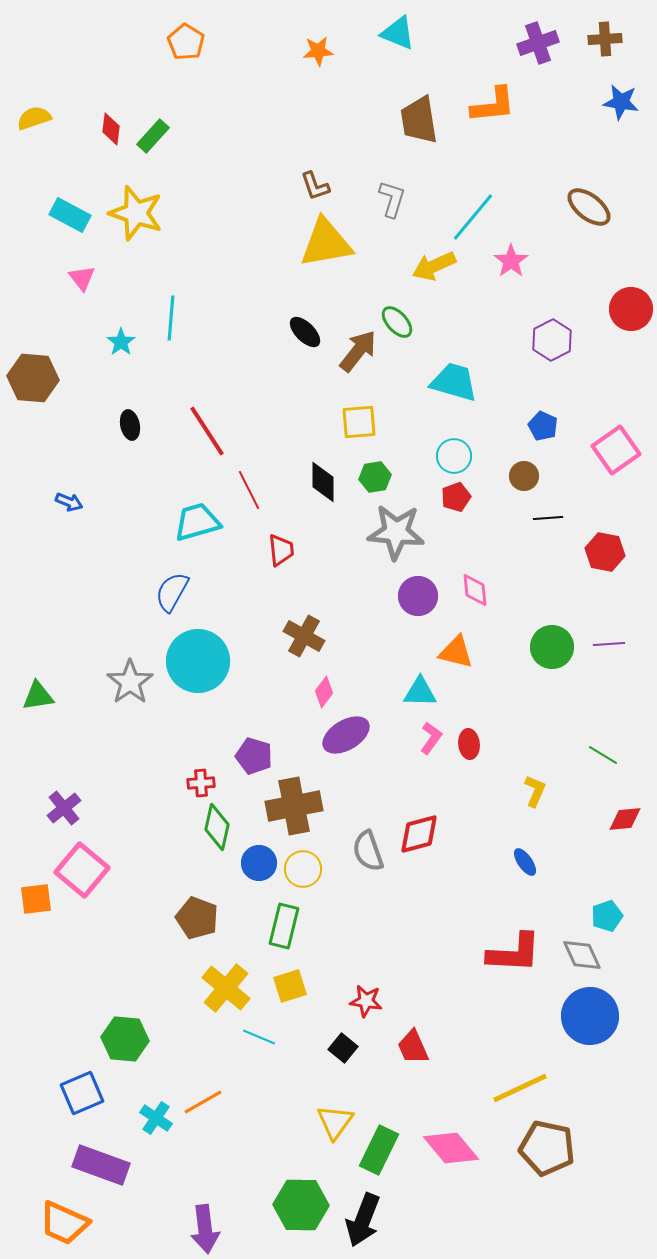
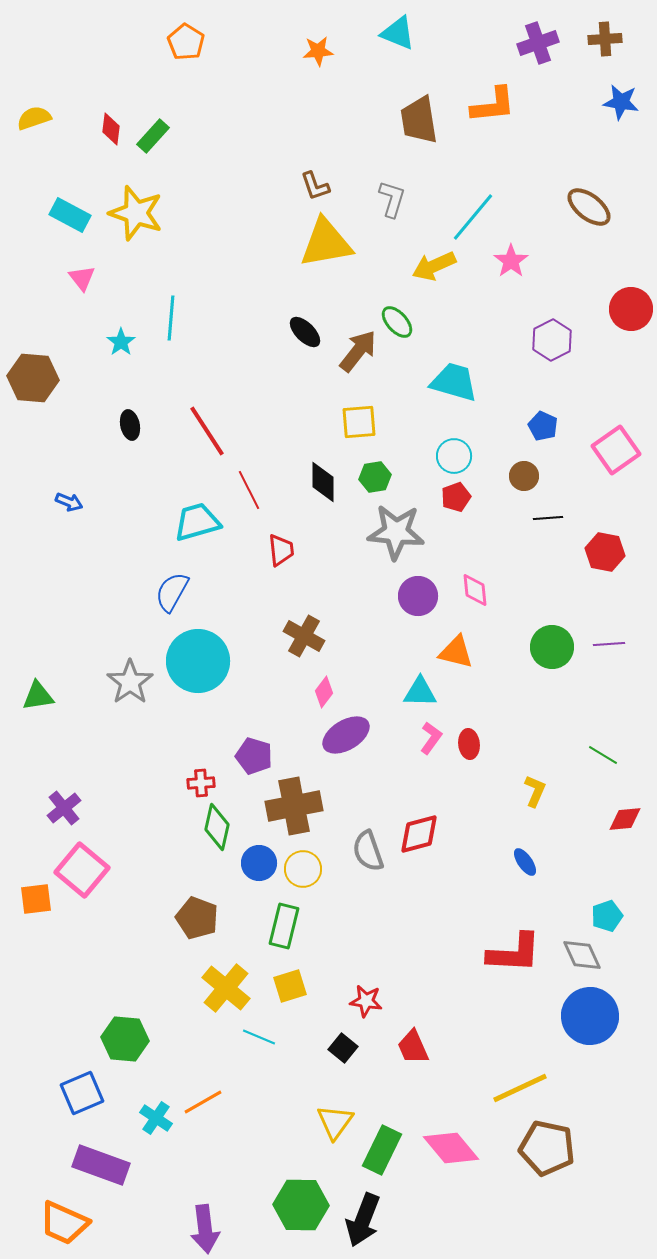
green rectangle at (379, 1150): moved 3 px right
